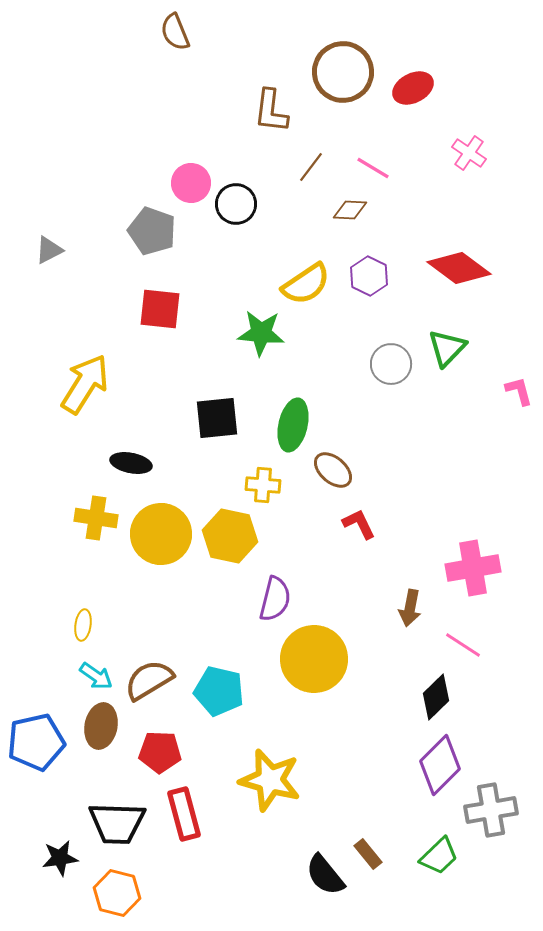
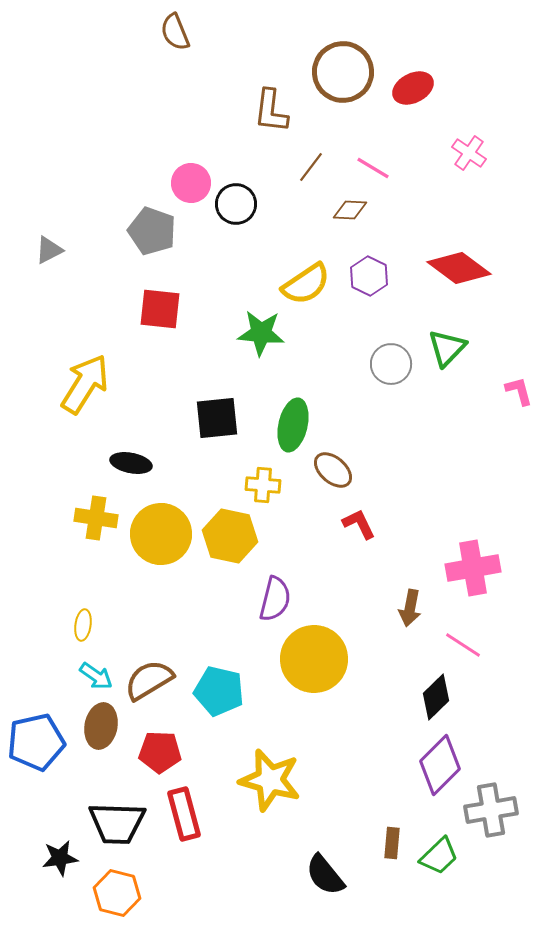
brown rectangle at (368, 854): moved 24 px right, 11 px up; rotated 44 degrees clockwise
